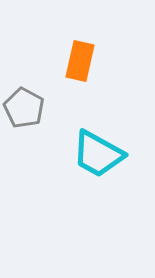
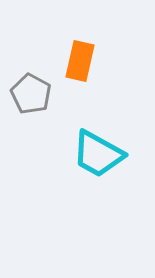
gray pentagon: moved 7 px right, 14 px up
